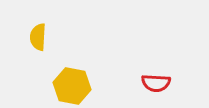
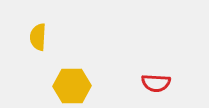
yellow hexagon: rotated 12 degrees counterclockwise
